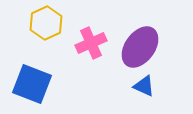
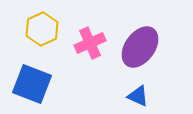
yellow hexagon: moved 4 px left, 6 px down
pink cross: moved 1 px left
blue triangle: moved 6 px left, 10 px down
